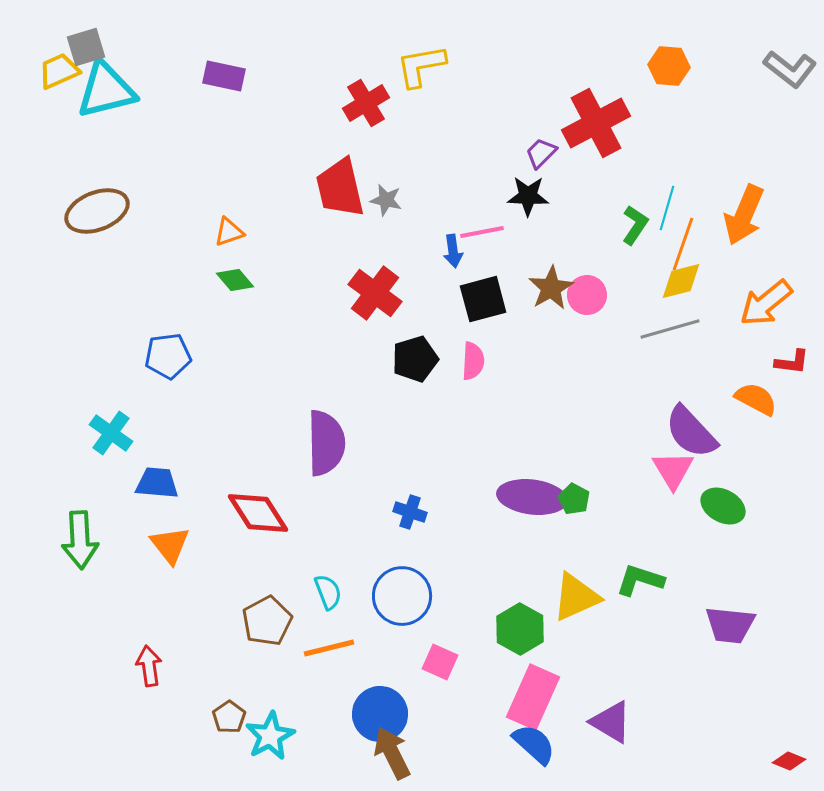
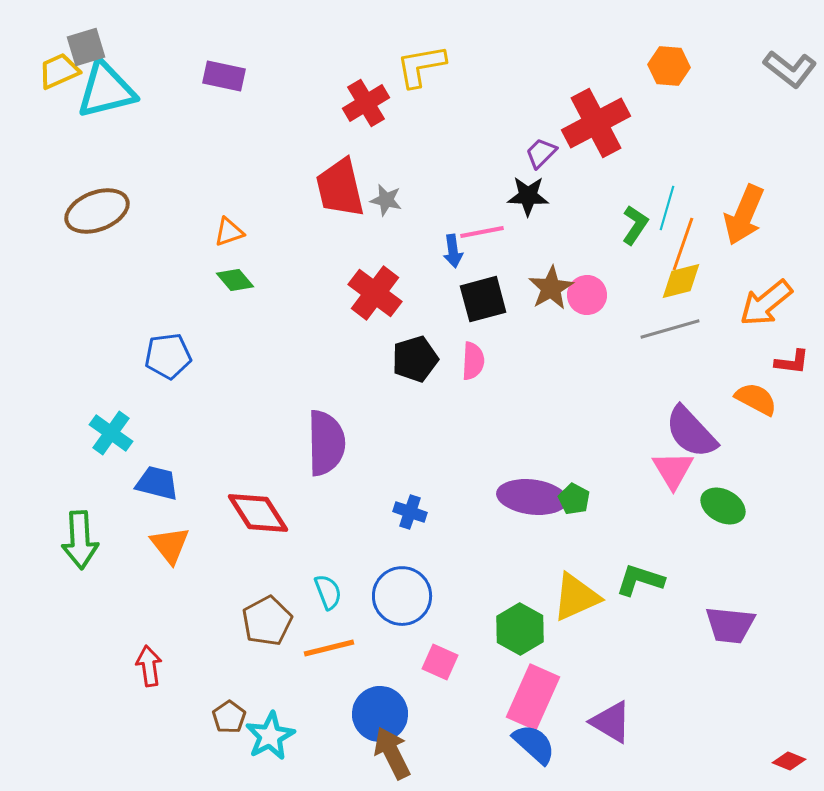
blue trapezoid at (157, 483): rotated 9 degrees clockwise
